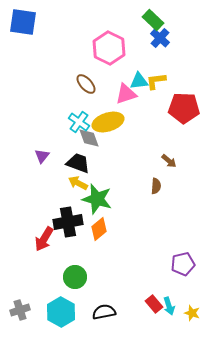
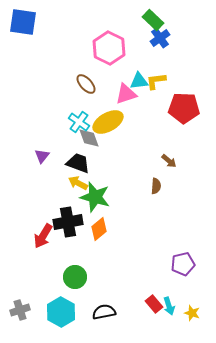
blue cross: rotated 12 degrees clockwise
yellow ellipse: rotated 12 degrees counterclockwise
green star: moved 2 px left, 2 px up
red arrow: moved 1 px left, 3 px up
